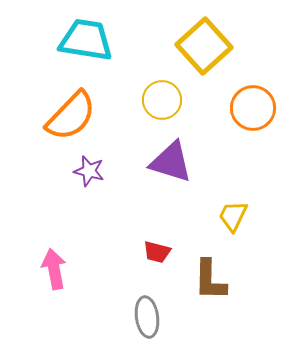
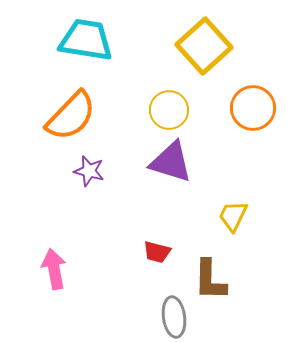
yellow circle: moved 7 px right, 10 px down
gray ellipse: moved 27 px right
